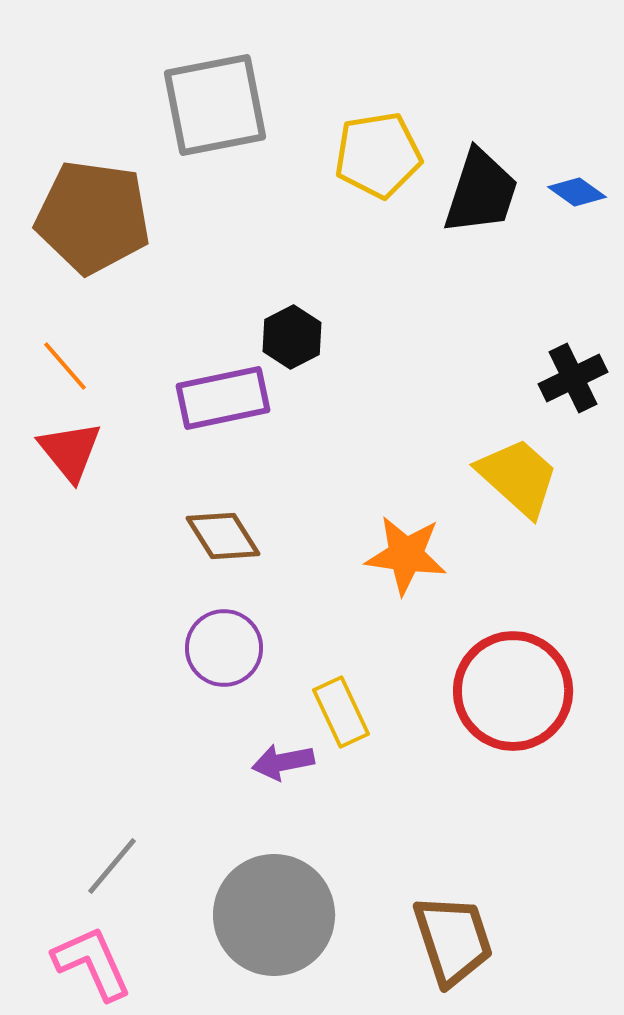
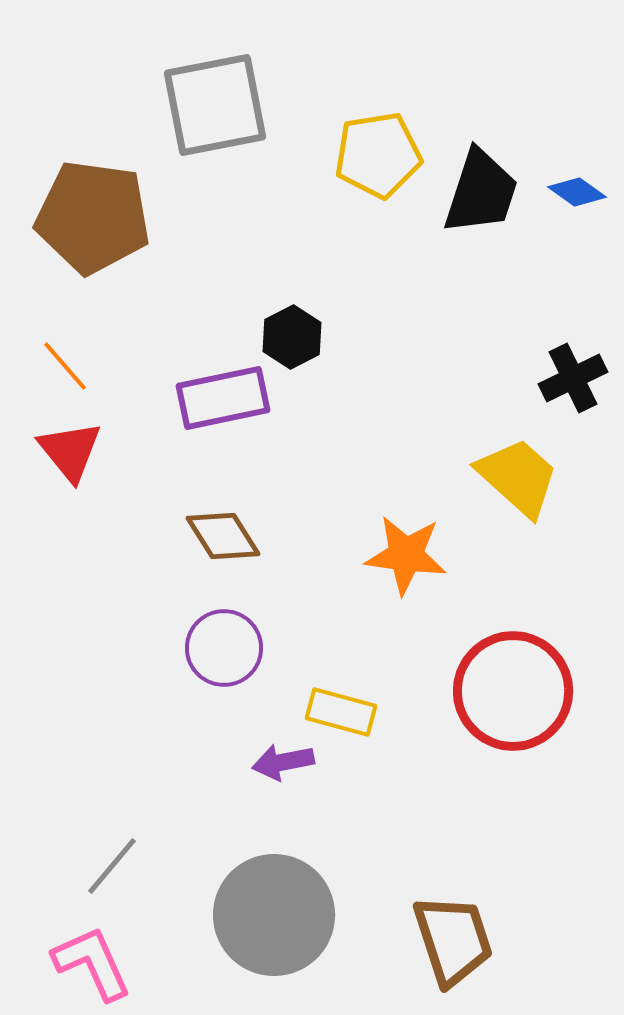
yellow rectangle: rotated 50 degrees counterclockwise
